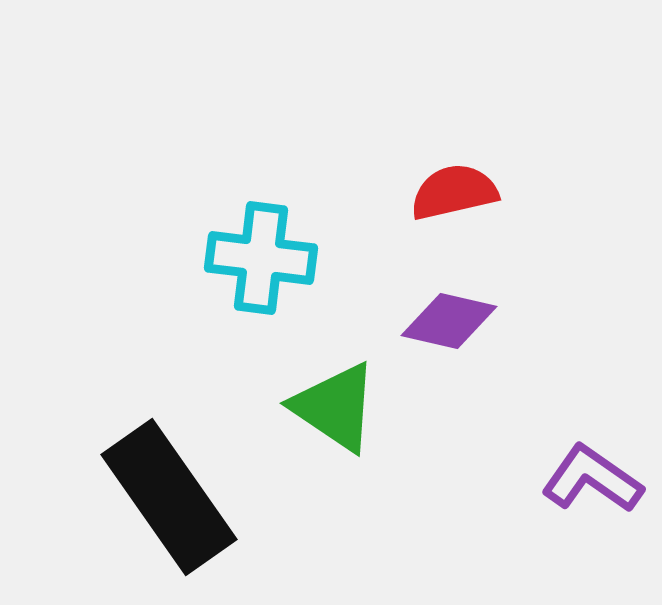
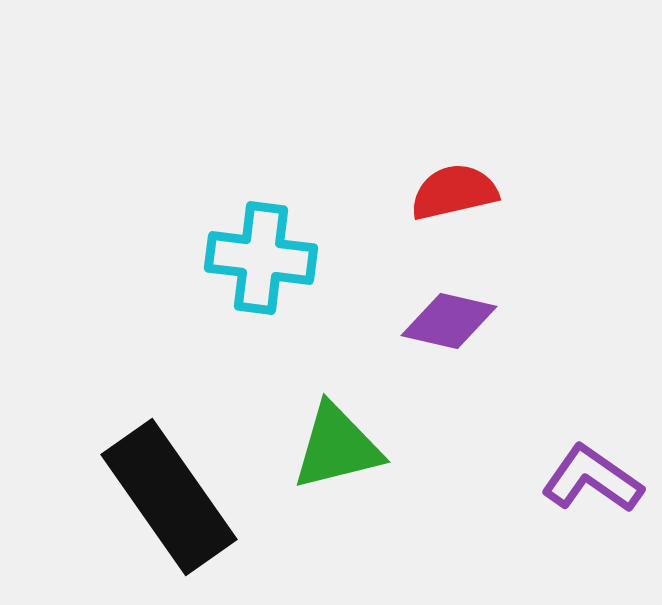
green triangle: moved 2 px right, 40 px down; rotated 48 degrees counterclockwise
